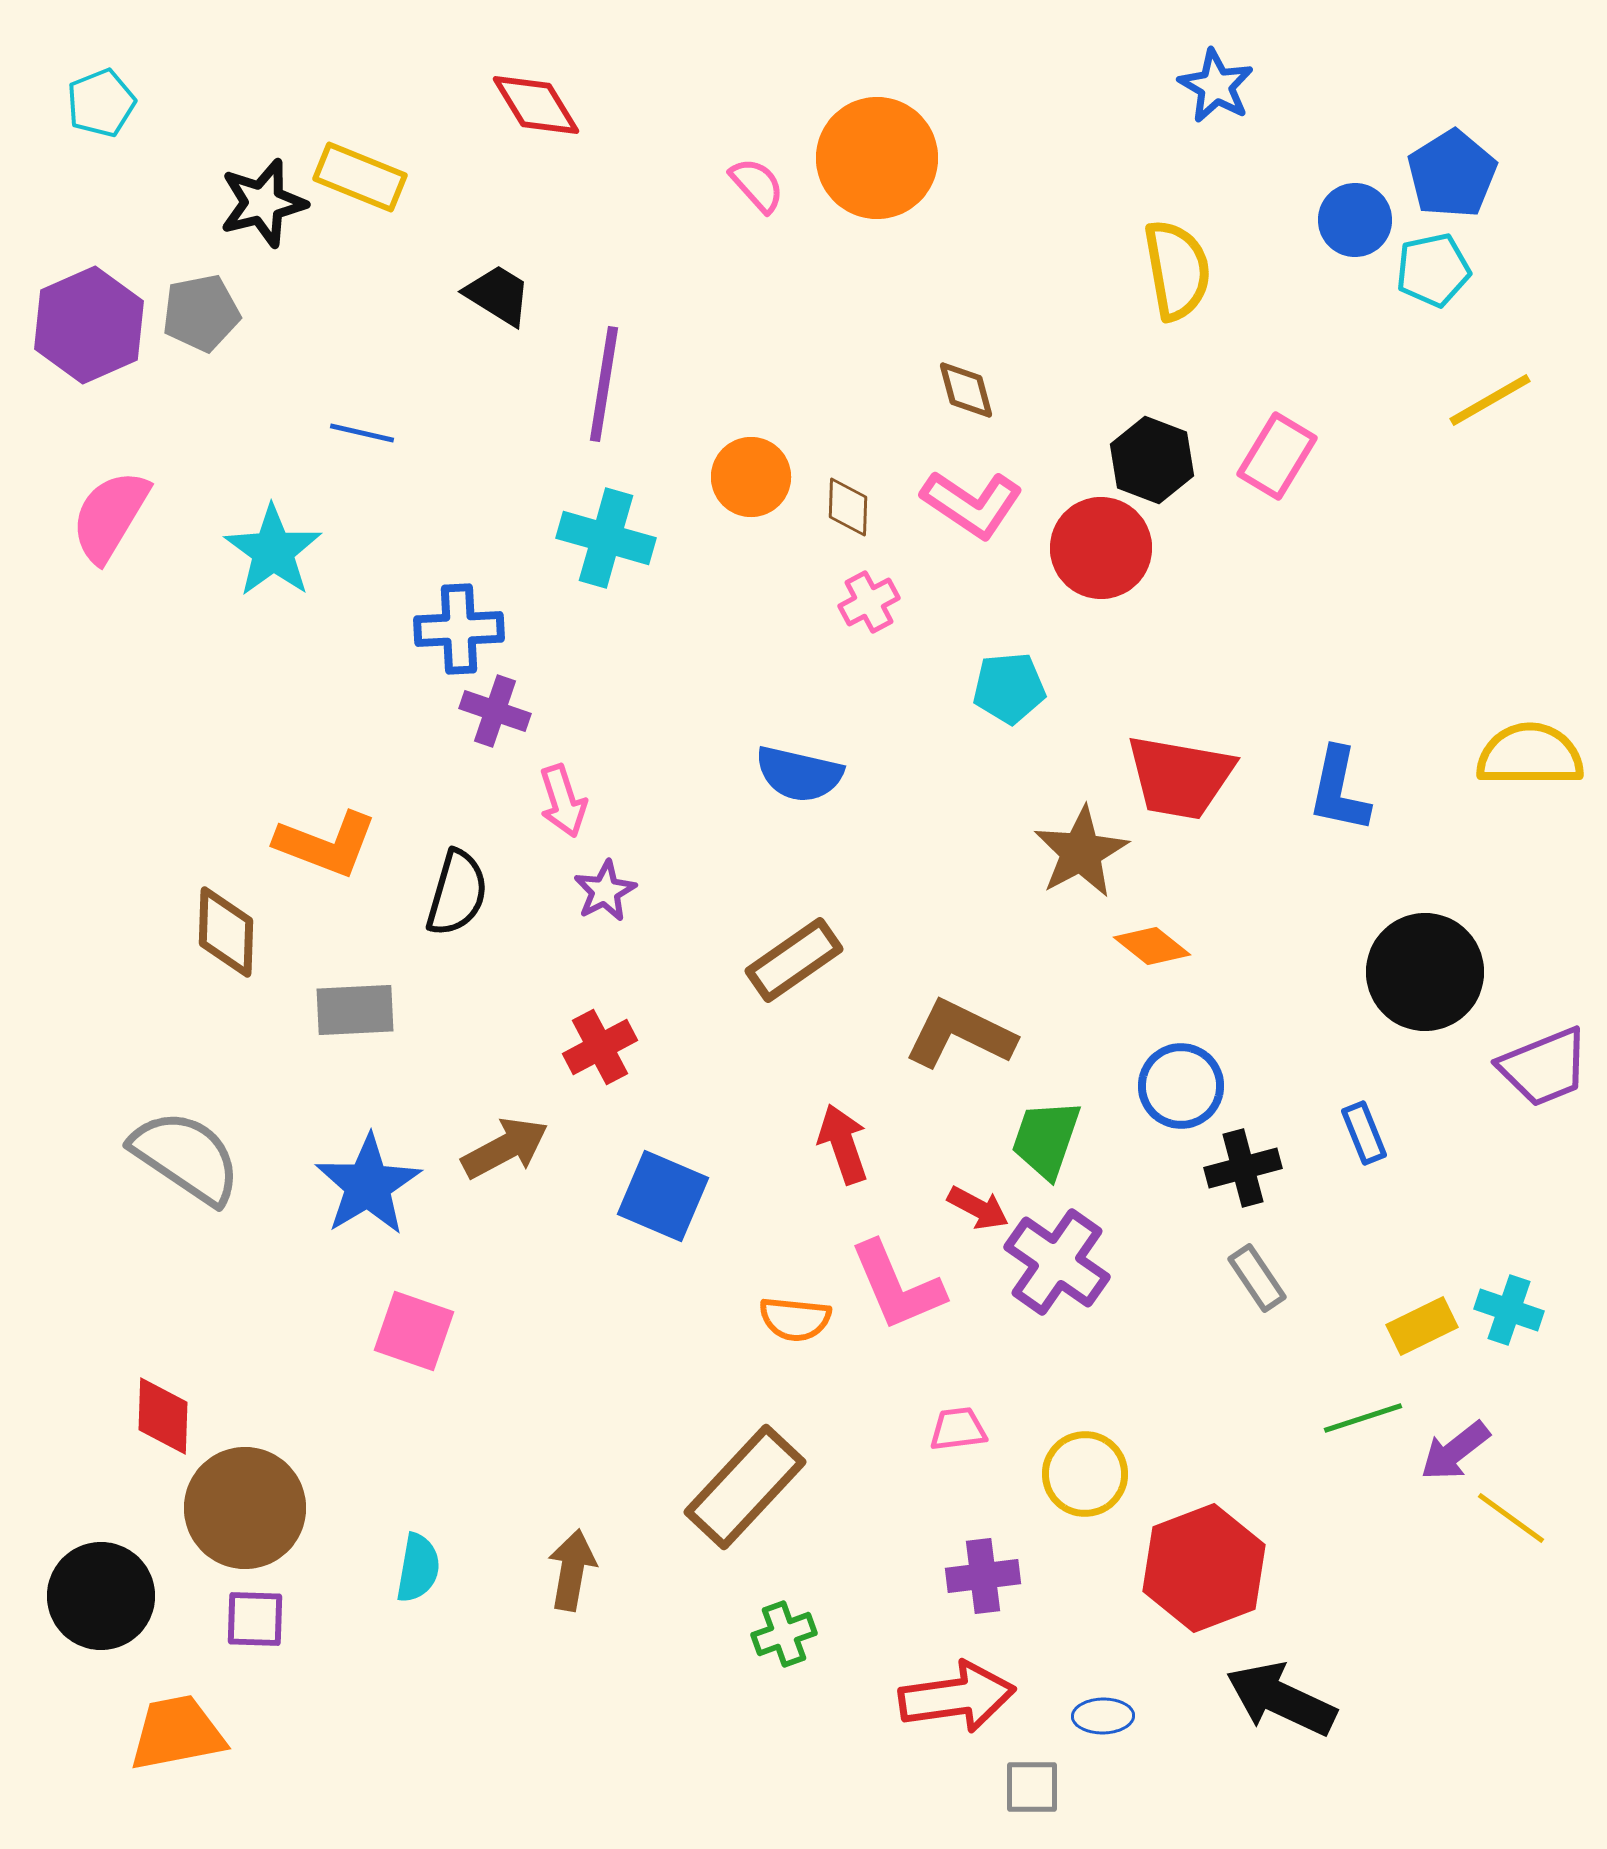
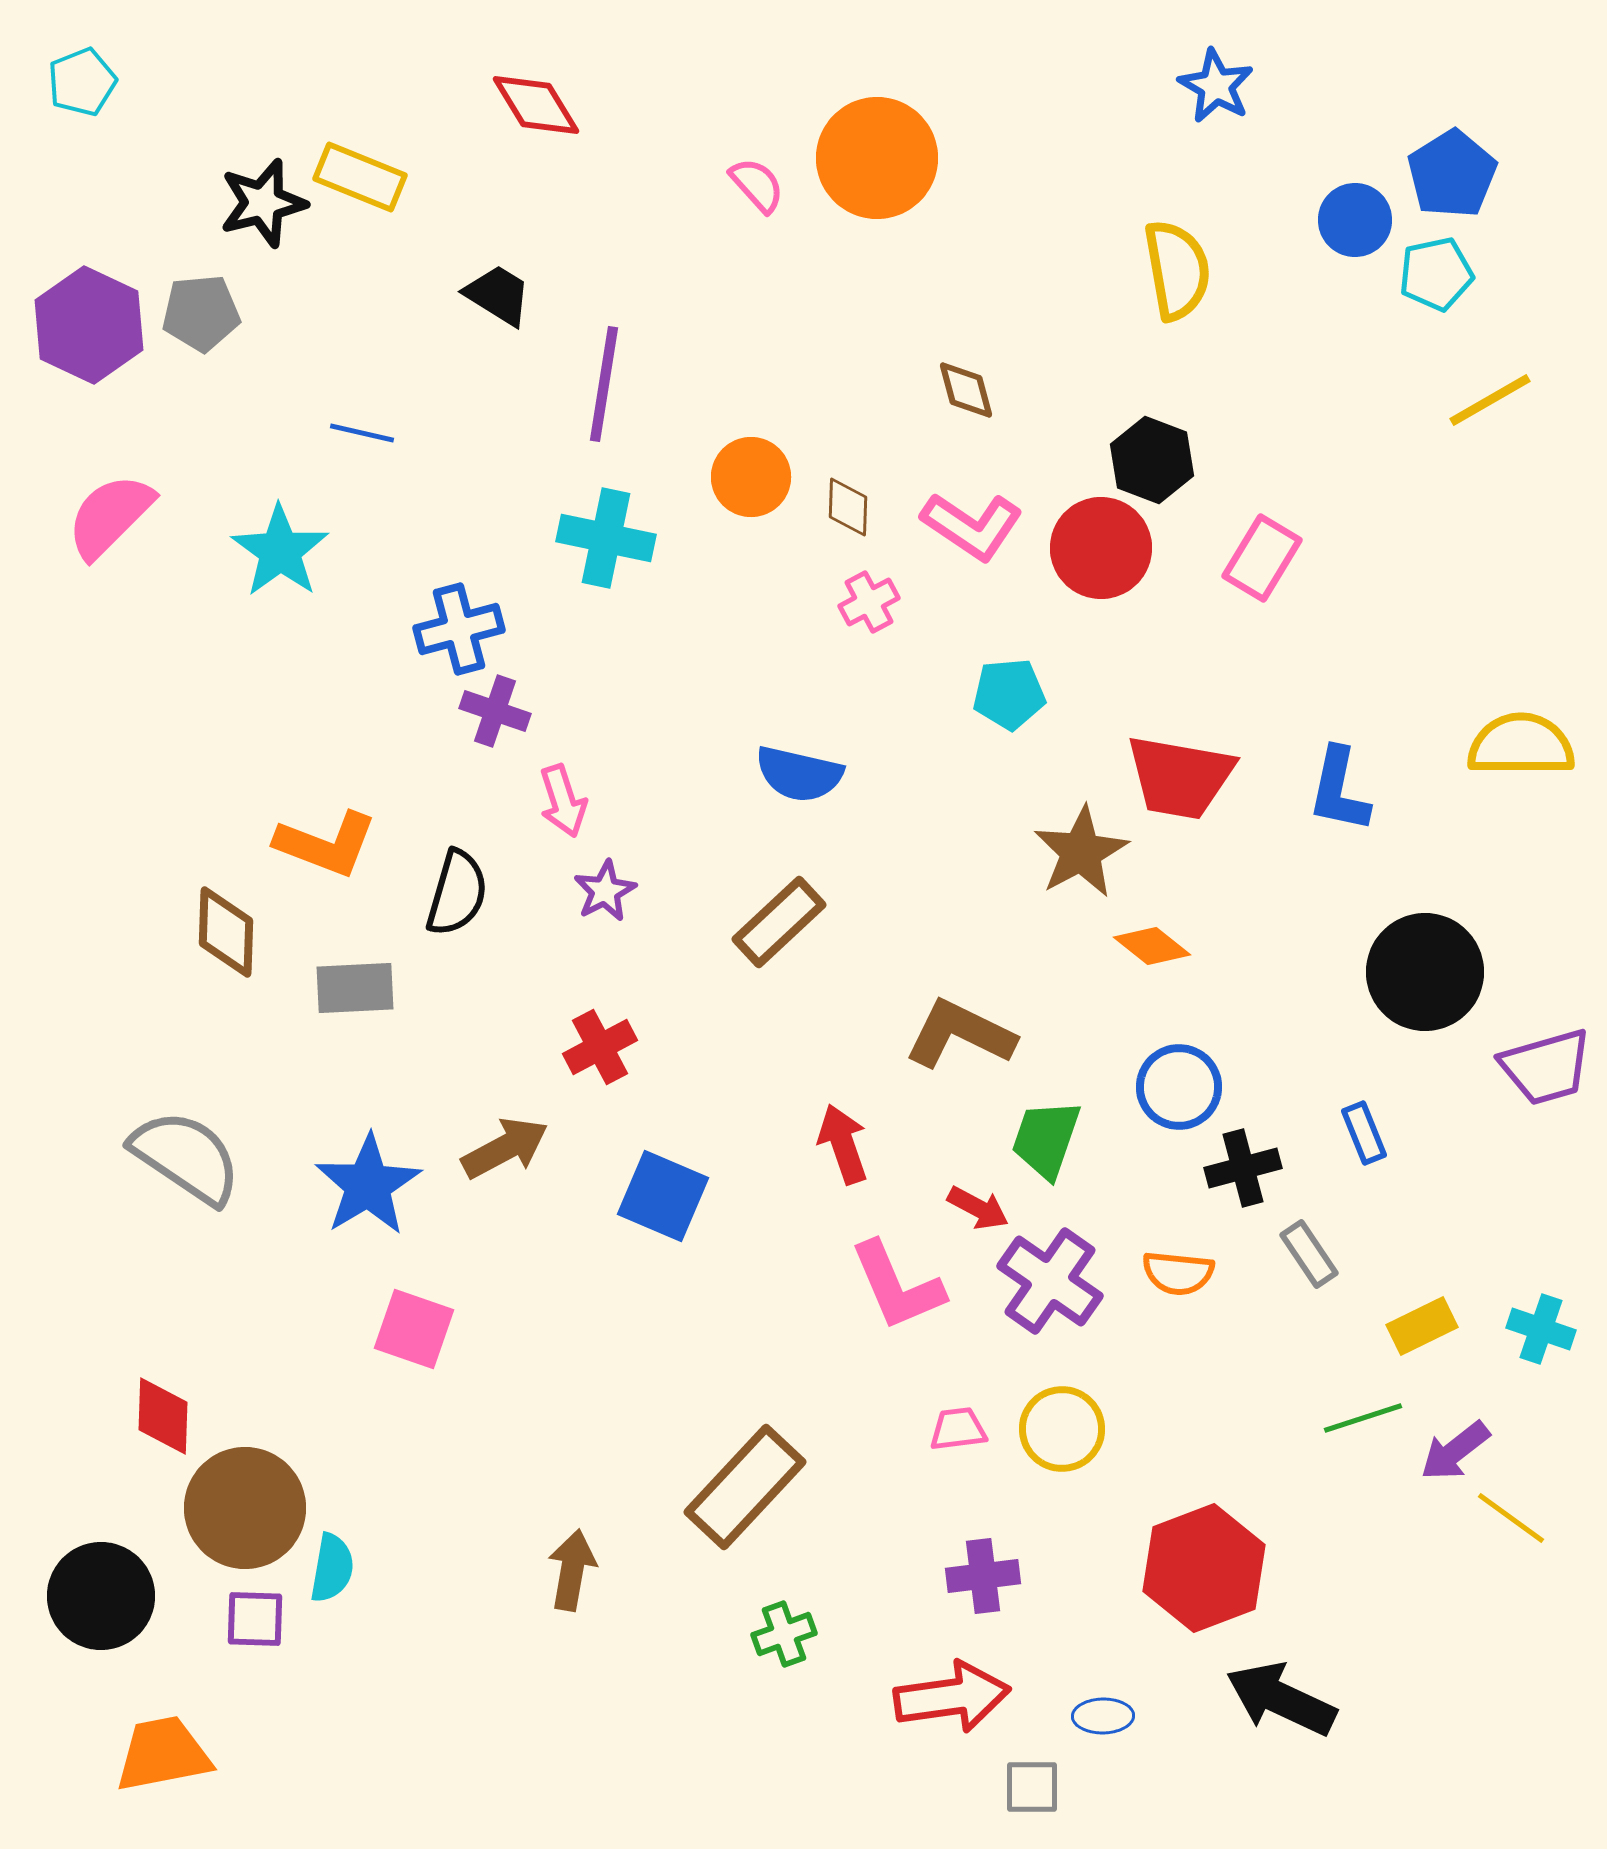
cyan pentagon at (101, 103): moved 19 px left, 21 px up
cyan pentagon at (1433, 270): moved 3 px right, 4 px down
gray pentagon at (201, 313): rotated 6 degrees clockwise
purple hexagon at (89, 325): rotated 11 degrees counterclockwise
pink rectangle at (1277, 456): moved 15 px left, 102 px down
pink L-shape at (972, 504): moved 22 px down
pink semicircle at (110, 516): rotated 14 degrees clockwise
cyan cross at (606, 538): rotated 4 degrees counterclockwise
cyan star at (273, 551): moved 7 px right
blue cross at (459, 629): rotated 12 degrees counterclockwise
cyan pentagon at (1009, 688): moved 6 px down
yellow semicircle at (1530, 755): moved 9 px left, 10 px up
brown rectangle at (794, 960): moved 15 px left, 38 px up; rotated 8 degrees counterclockwise
gray rectangle at (355, 1010): moved 22 px up
purple trapezoid at (1544, 1067): moved 2 px right; rotated 6 degrees clockwise
blue circle at (1181, 1086): moved 2 px left, 1 px down
purple cross at (1057, 1262): moved 7 px left, 19 px down
gray rectangle at (1257, 1278): moved 52 px right, 24 px up
cyan cross at (1509, 1310): moved 32 px right, 19 px down
orange semicircle at (795, 1319): moved 383 px right, 46 px up
pink square at (414, 1331): moved 2 px up
yellow circle at (1085, 1474): moved 23 px left, 45 px up
cyan semicircle at (418, 1568): moved 86 px left
red arrow at (957, 1697): moved 5 px left
orange trapezoid at (177, 1733): moved 14 px left, 21 px down
